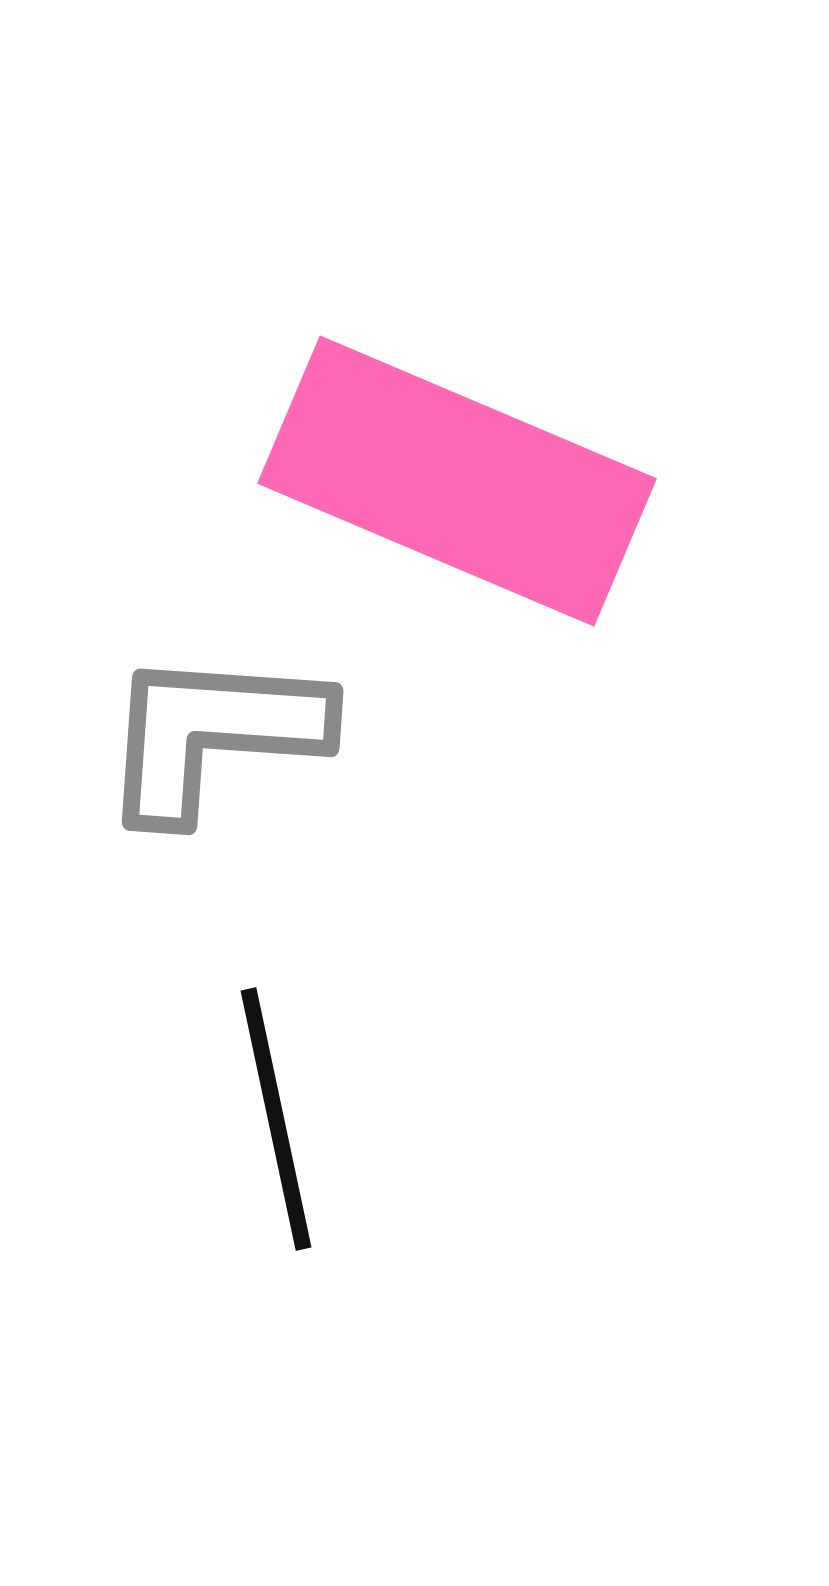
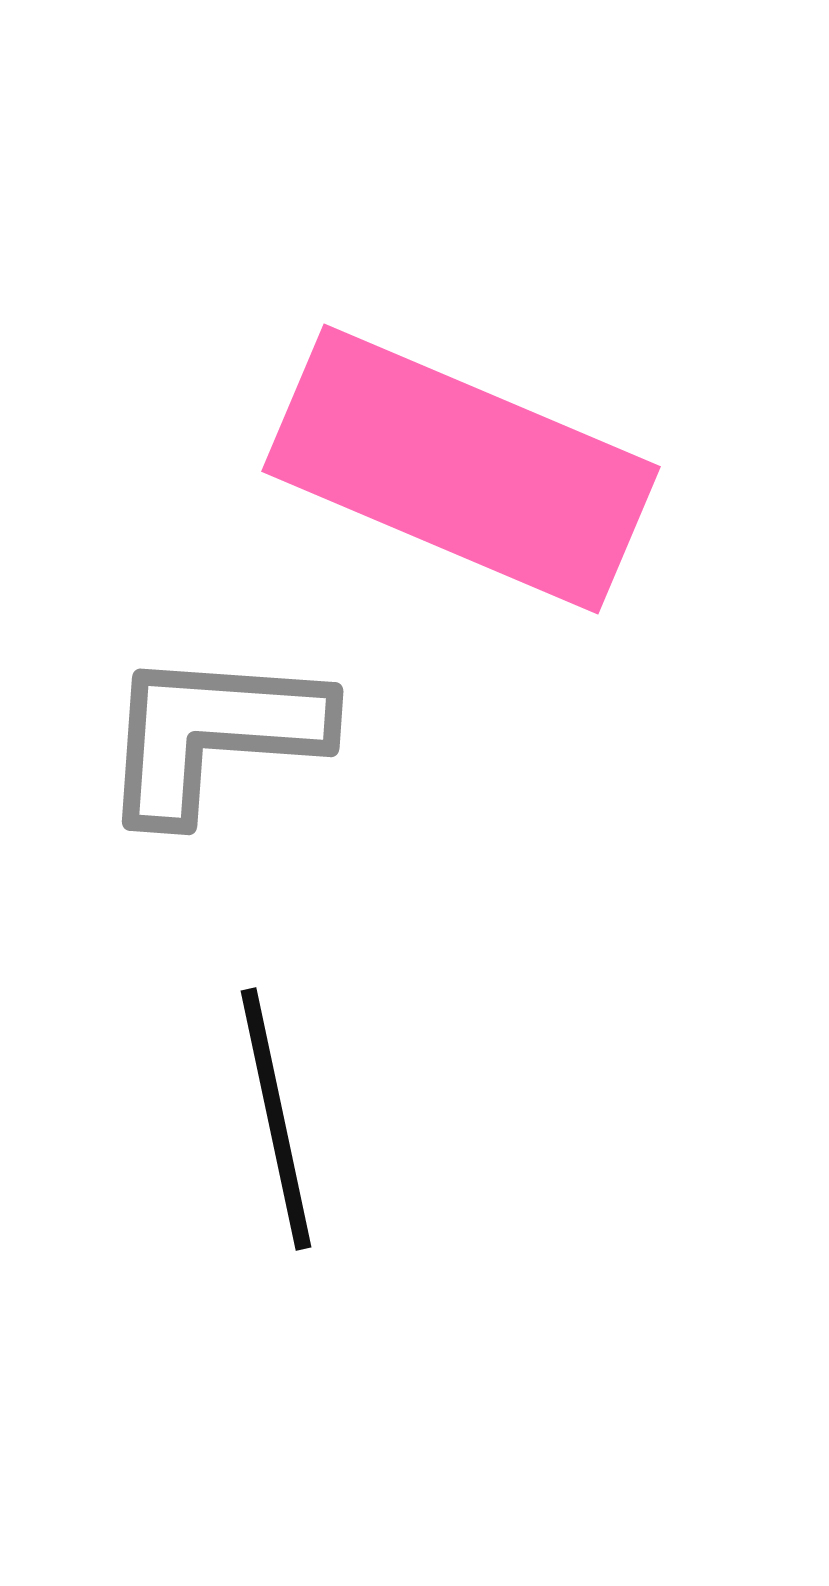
pink rectangle: moved 4 px right, 12 px up
